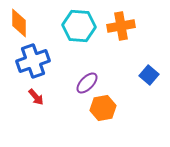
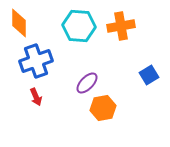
blue cross: moved 3 px right
blue square: rotated 18 degrees clockwise
red arrow: rotated 18 degrees clockwise
